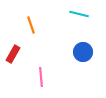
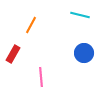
cyan line: moved 1 px right, 1 px down
orange line: rotated 48 degrees clockwise
blue circle: moved 1 px right, 1 px down
